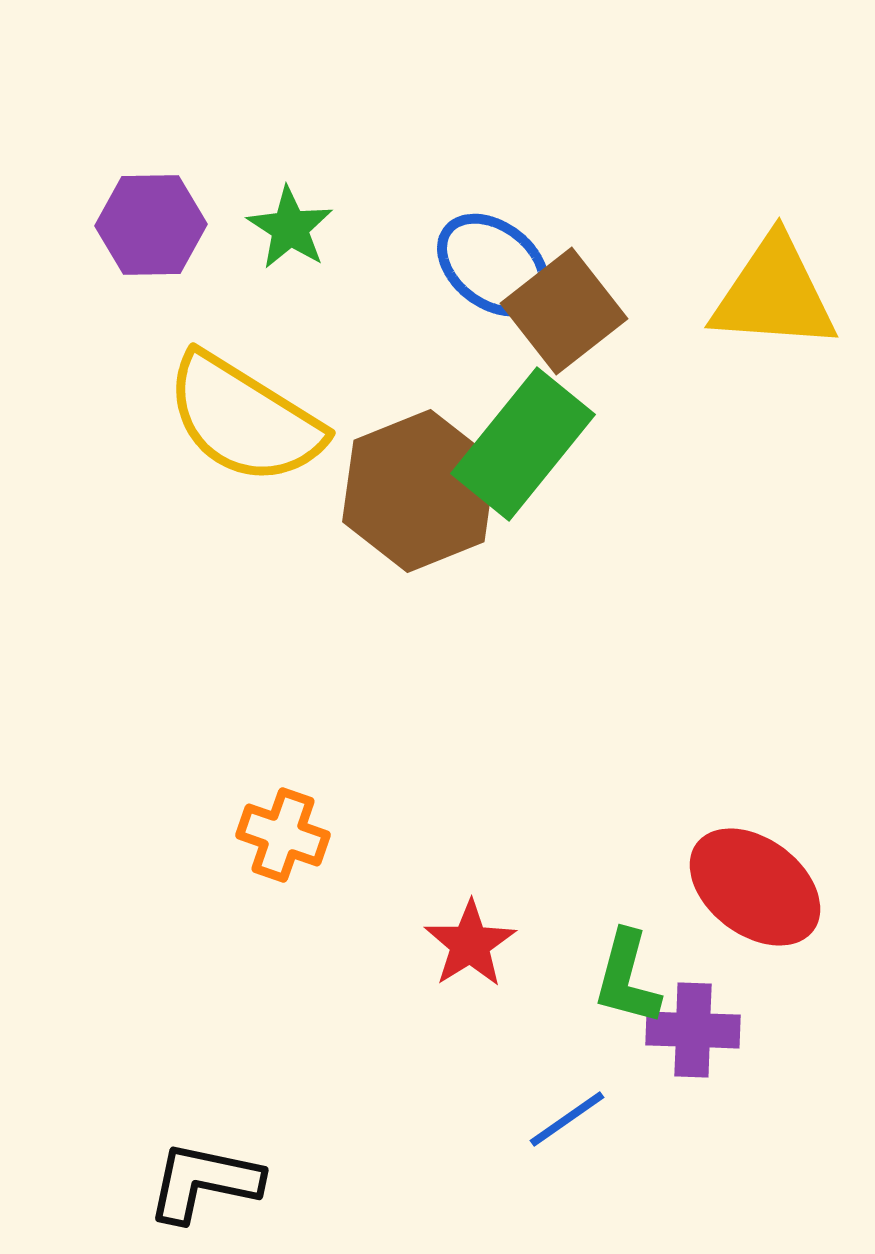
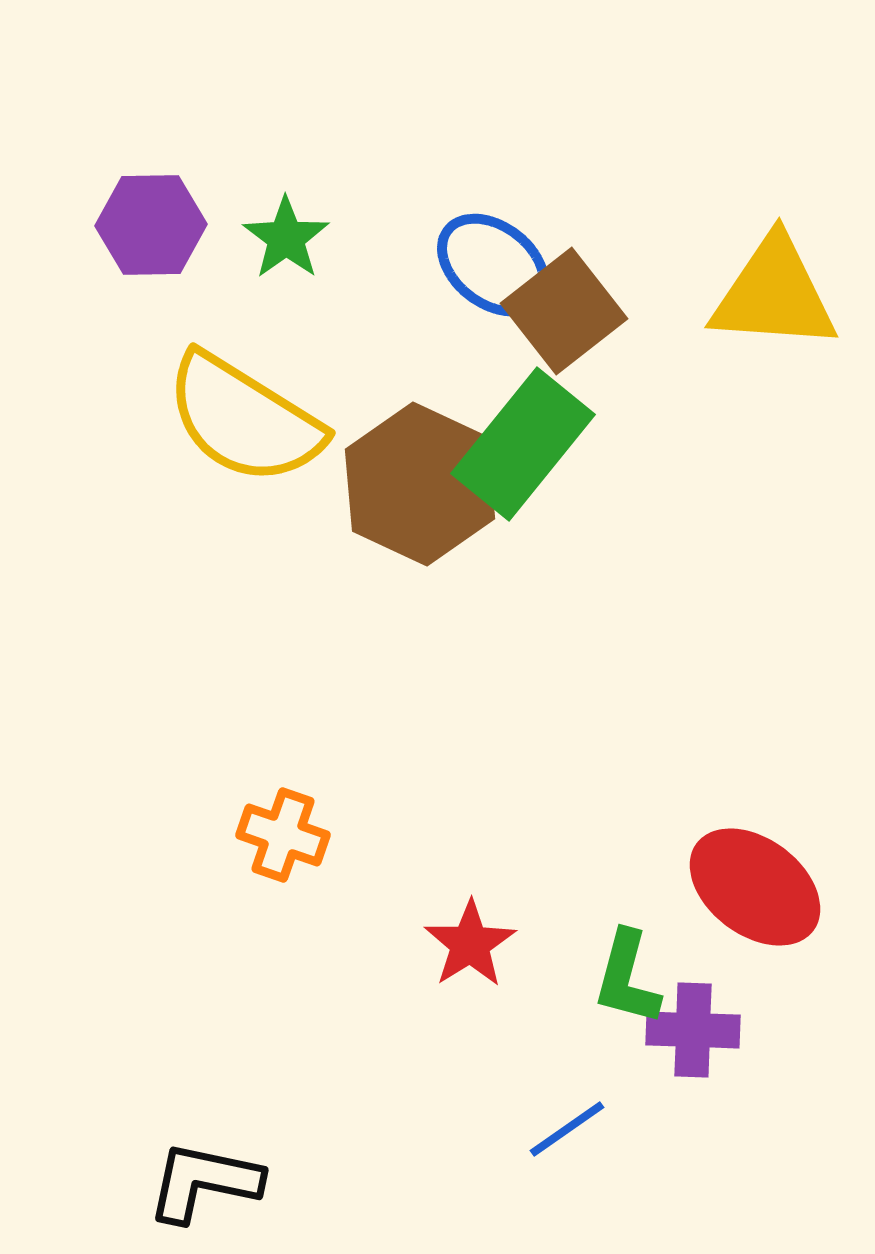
green star: moved 4 px left, 10 px down; rotated 4 degrees clockwise
brown hexagon: moved 1 px right, 7 px up; rotated 13 degrees counterclockwise
blue line: moved 10 px down
